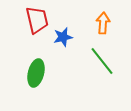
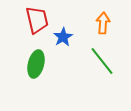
blue star: rotated 18 degrees counterclockwise
green ellipse: moved 9 px up
